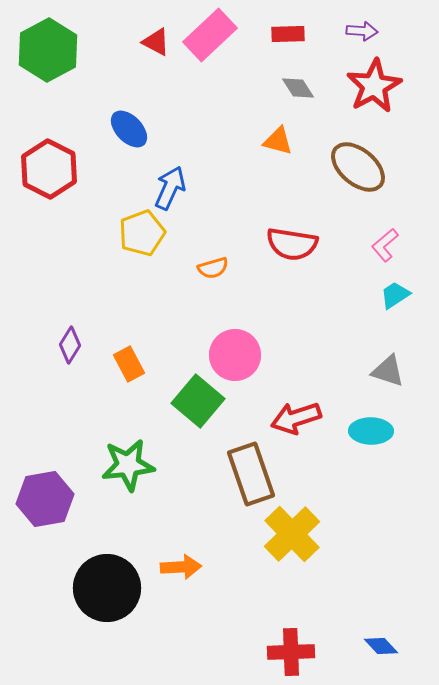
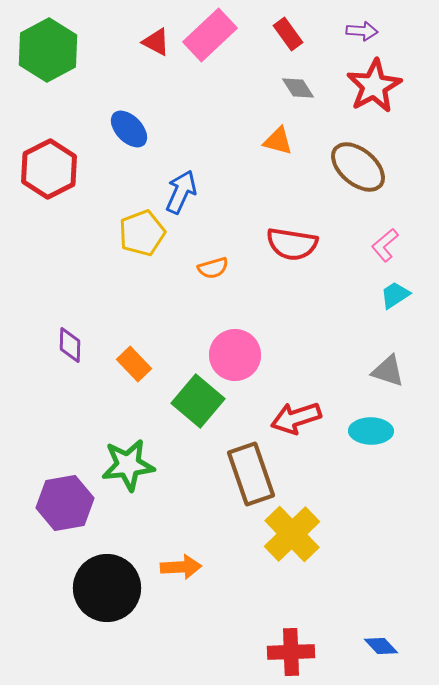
red rectangle: rotated 56 degrees clockwise
red hexagon: rotated 6 degrees clockwise
blue arrow: moved 11 px right, 4 px down
purple diamond: rotated 30 degrees counterclockwise
orange rectangle: moved 5 px right; rotated 16 degrees counterclockwise
purple hexagon: moved 20 px right, 4 px down
